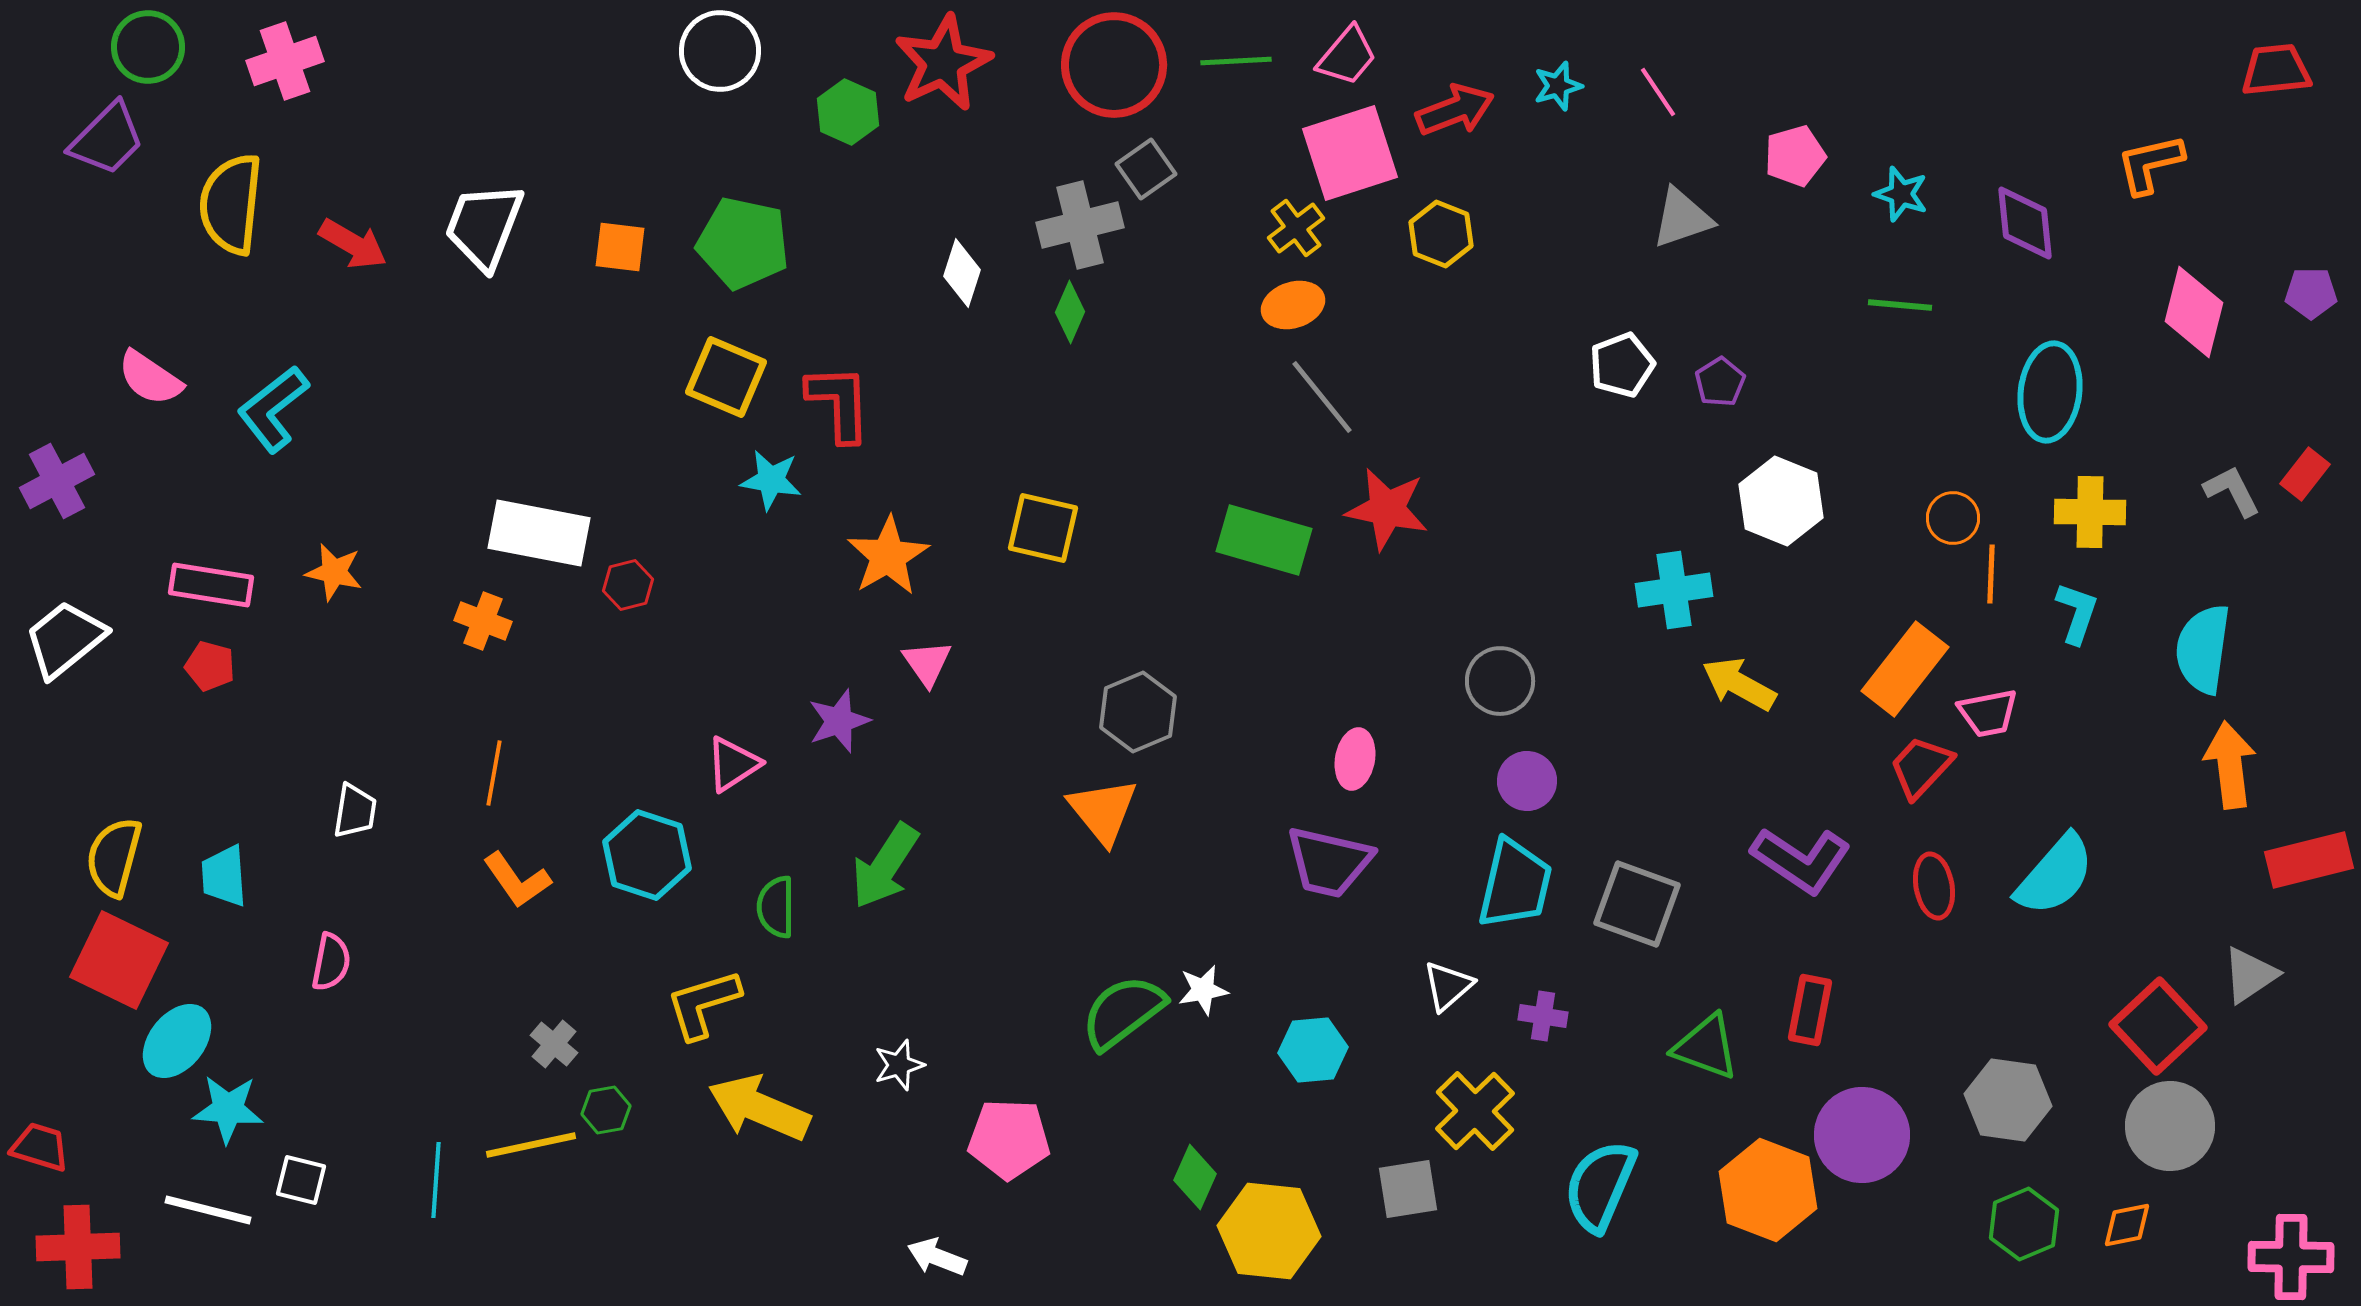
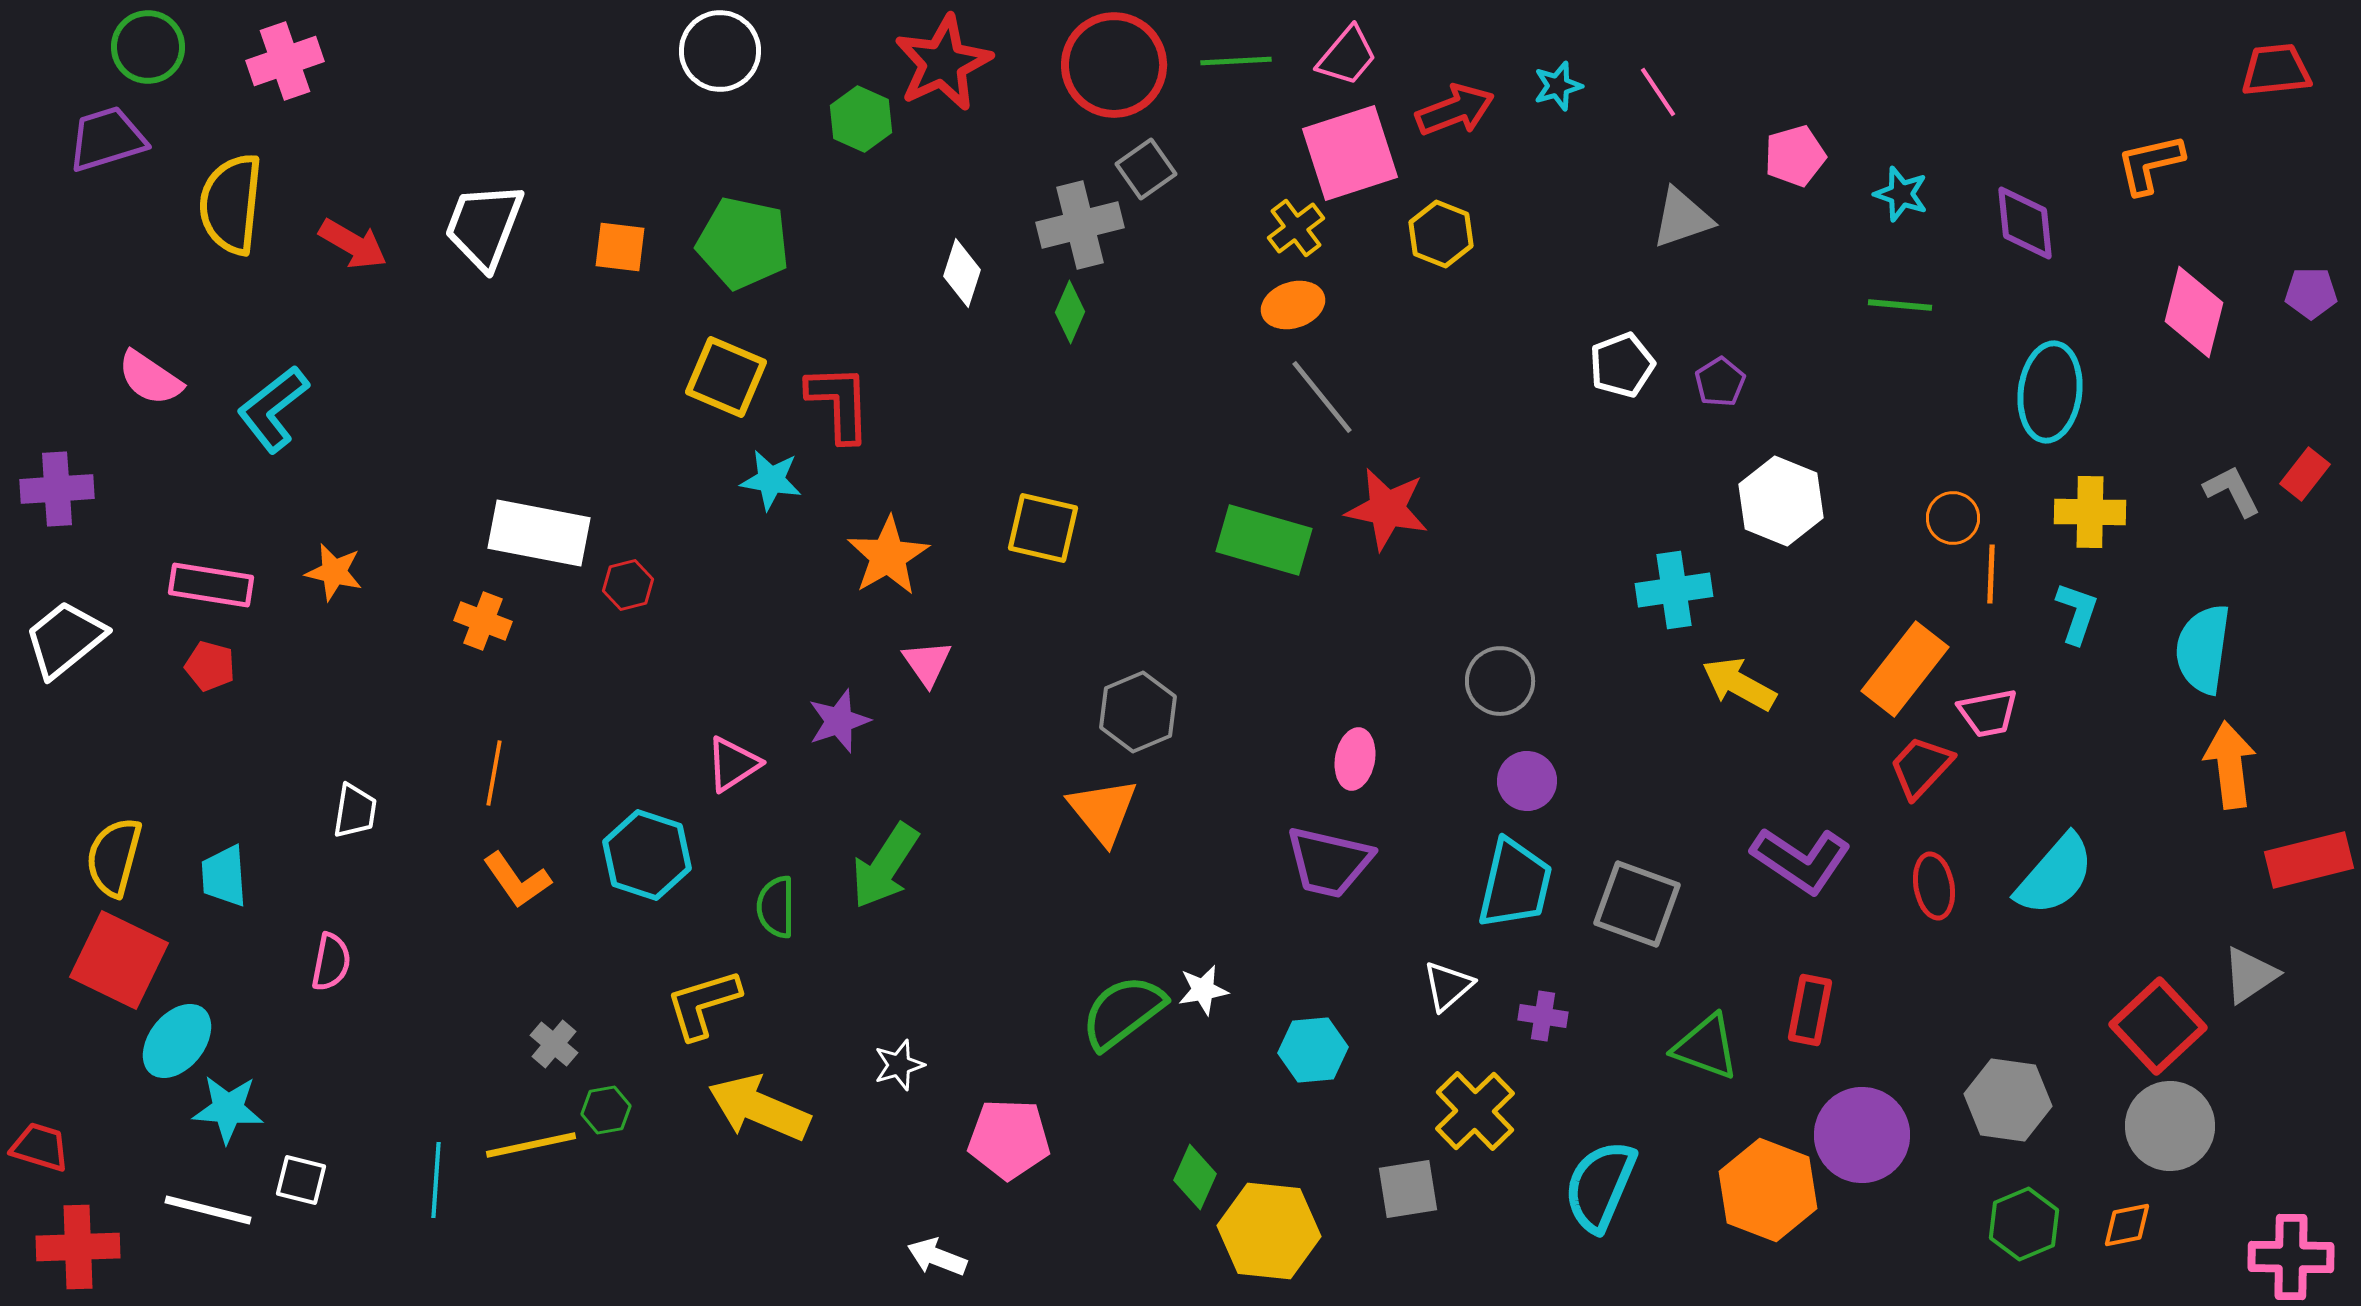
green hexagon at (848, 112): moved 13 px right, 7 px down
purple trapezoid at (107, 139): rotated 152 degrees counterclockwise
purple cross at (57, 481): moved 8 px down; rotated 24 degrees clockwise
